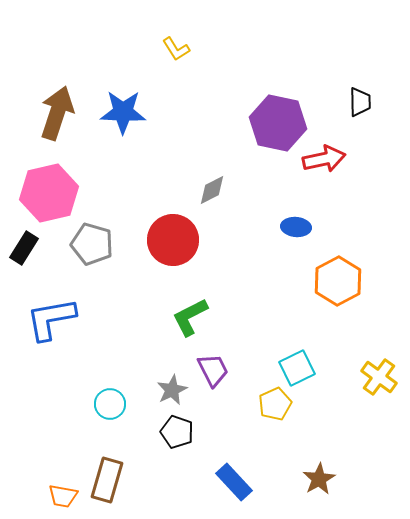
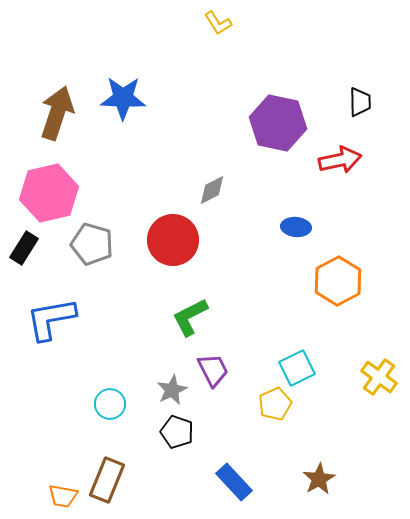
yellow L-shape: moved 42 px right, 26 px up
blue star: moved 14 px up
red arrow: moved 16 px right, 1 px down
brown rectangle: rotated 6 degrees clockwise
